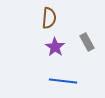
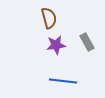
brown semicircle: rotated 20 degrees counterclockwise
purple star: moved 1 px right, 2 px up; rotated 30 degrees clockwise
